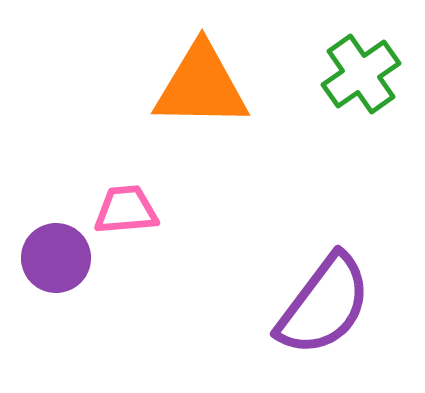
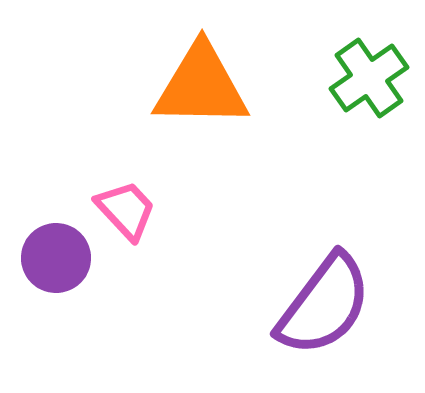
green cross: moved 8 px right, 4 px down
pink trapezoid: rotated 52 degrees clockwise
